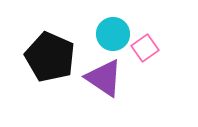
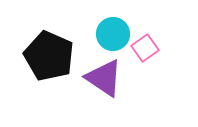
black pentagon: moved 1 px left, 1 px up
